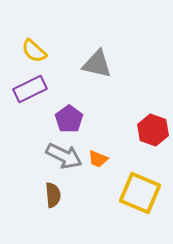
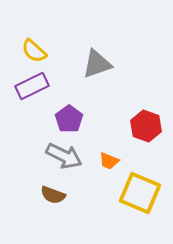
gray triangle: rotated 32 degrees counterclockwise
purple rectangle: moved 2 px right, 3 px up
red hexagon: moved 7 px left, 4 px up
orange trapezoid: moved 11 px right, 2 px down
brown semicircle: rotated 115 degrees clockwise
